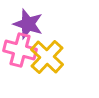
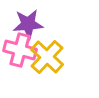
purple star: rotated 24 degrees counterclockwise
